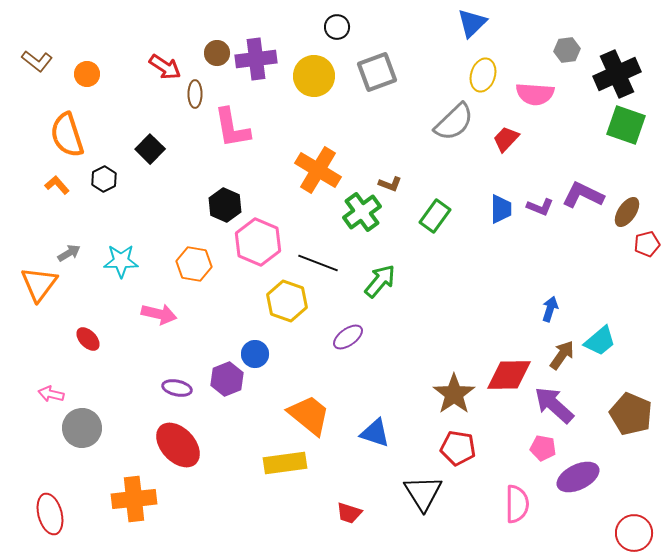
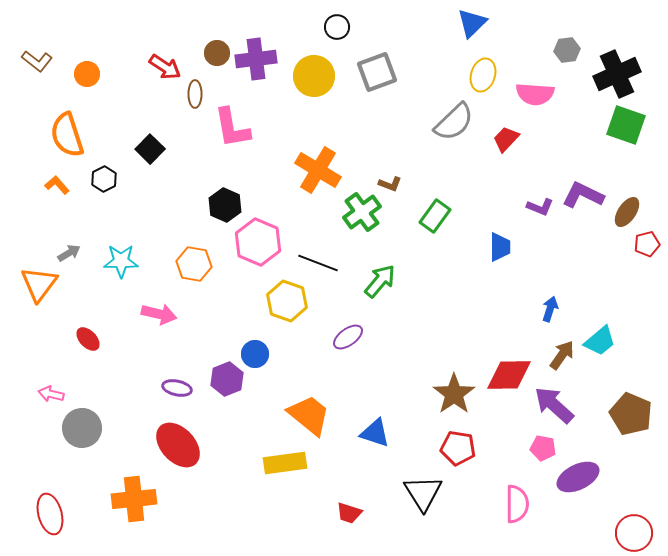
blue trapezoid at (501, 209): moved 1 px left, 38 px down
